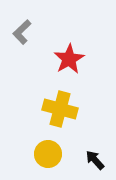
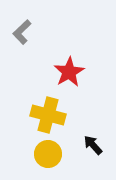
red star: moved 13 px down
yellow cross: moved 12 px left, 6 px down
black arrow: moved 2 px left, 15 px up
